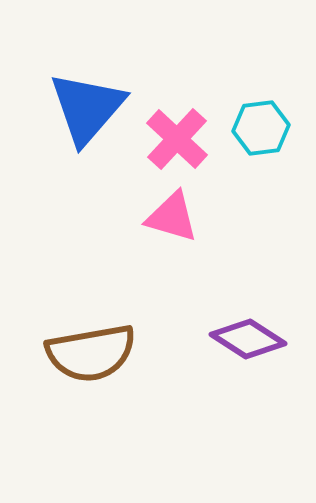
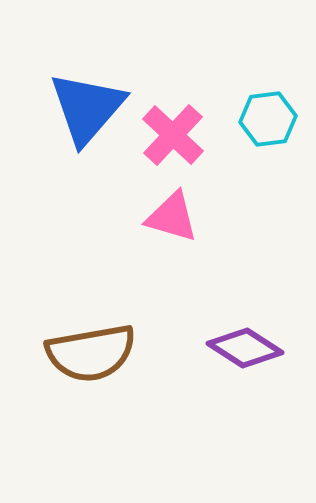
cyan hexagon: moved 7 px right, 9 px up
pink cross: moved 4 px left, 4 px up
purple diamond: moved 3 px left, 9 px down
